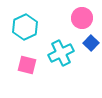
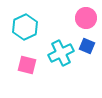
pink circle: moved 4 px right
blue square: moved 4 px left, 3 px down; rotated 21 degrees counterclockwise
